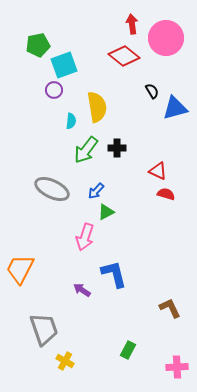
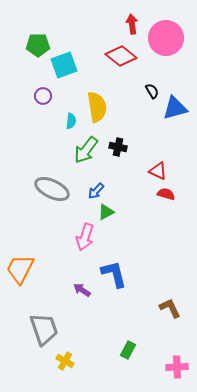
green pentagon: rotated 10 degrees clockwise
red diamond: moved 3 px left
purple circle: moved 11 px left, 6 px down
black cross: moved 1 px right, 1 px up; rotated 12 degrees clockwise
